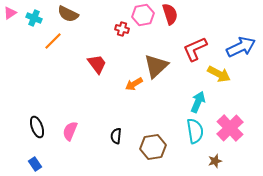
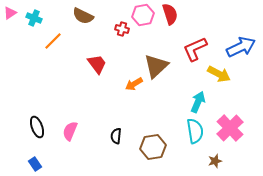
brown semicircle: moved 15 px right, 2 px down
